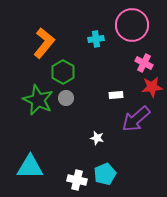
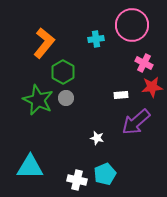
white rectangle: moved 5 px right
purple arrow: moved 3 px down
